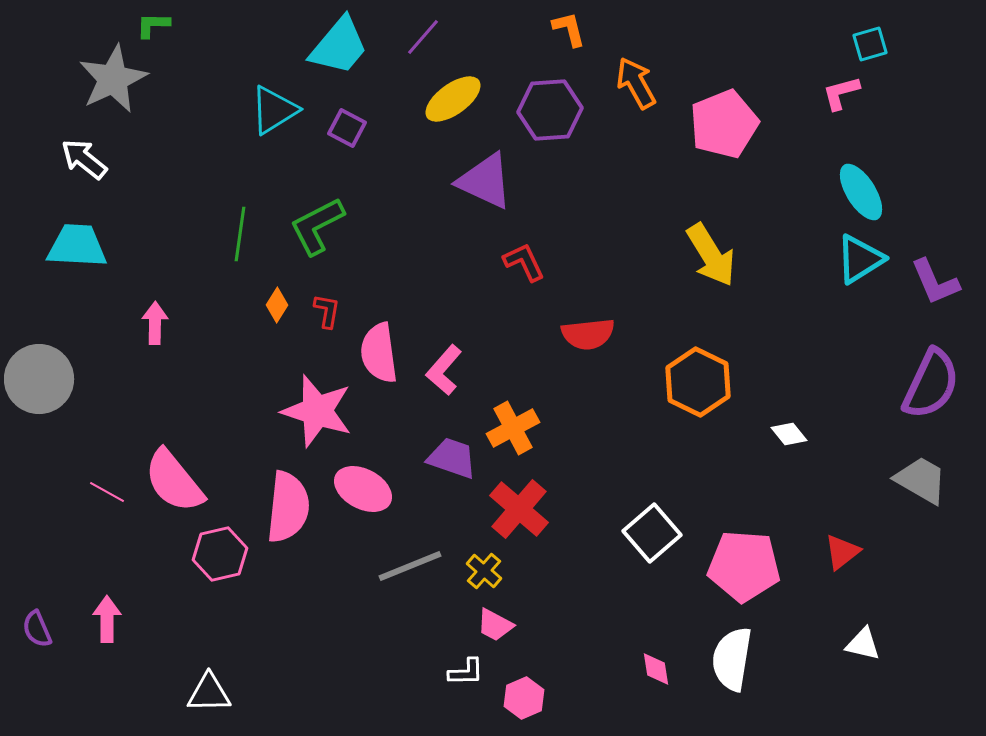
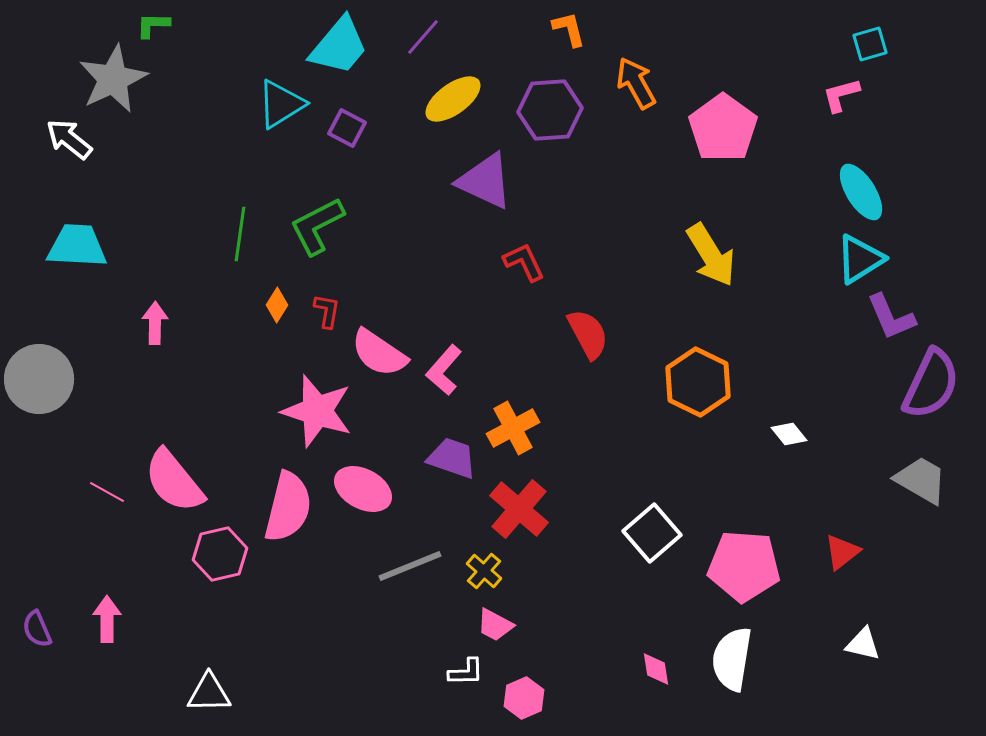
pink L-shape at (841, 93): moved 2 px down
cyan triangle at (274, 110): moved 7 px right, 6 px up
pink pentagon at (724, 124): moved 1 px left, 4 px down; rotated 14 degrees counterclockwise
white arrow at (84, 159): moved 15 px left, 20 px up
purple L-shape at (935, 282): moved 44 px left, 35 px down
red semicircle at (588, 334): rotated 112 degrees counterclockwise
pink semicircle at (379, 353): rotated 48 degrees counterclockwise
pink semicircle at (288, 507): rotated 8 degrees clockwise
